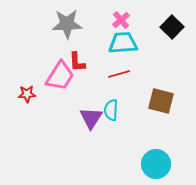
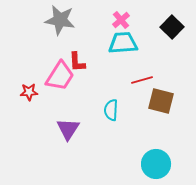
gray star: moved 7 px left, 4 px up; rotated 12 degrees clockwise
red line: moved 23 px right, 6 px down
red star: moved 2 px right, 2 px up
purple triangle: moved 23 px left, 11 px down
